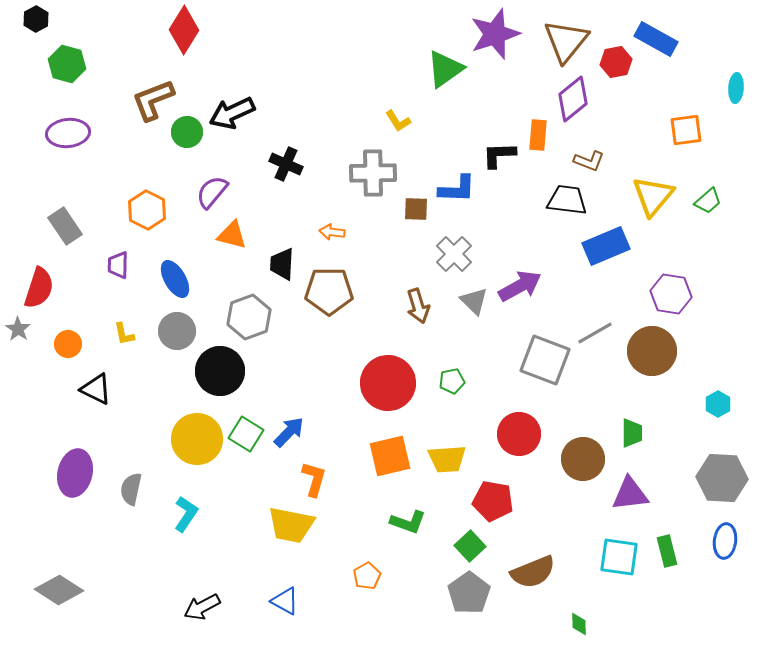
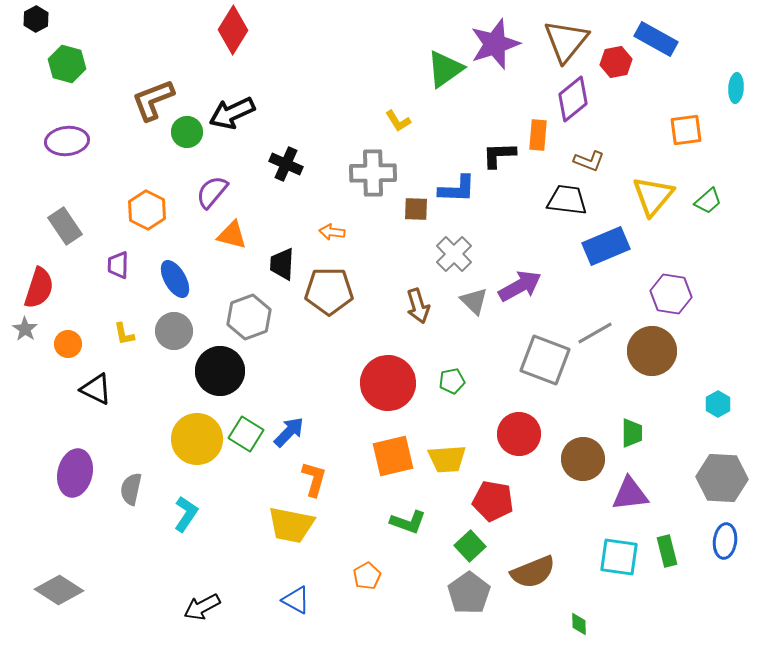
red diamond at (184, 30): moved 49 px right
purple star at (495, 34): moved 10 px down
purple ellipse at (68, 133): moved 1 px left, 8 px down
gray star at (18, 329): moved 7 px right
gray circle at (177, 331): moved 3 px left
orange square at (390, 456): moved 3 px right
blue triangle at (285, 601): moved 11 px right, 1 px up
